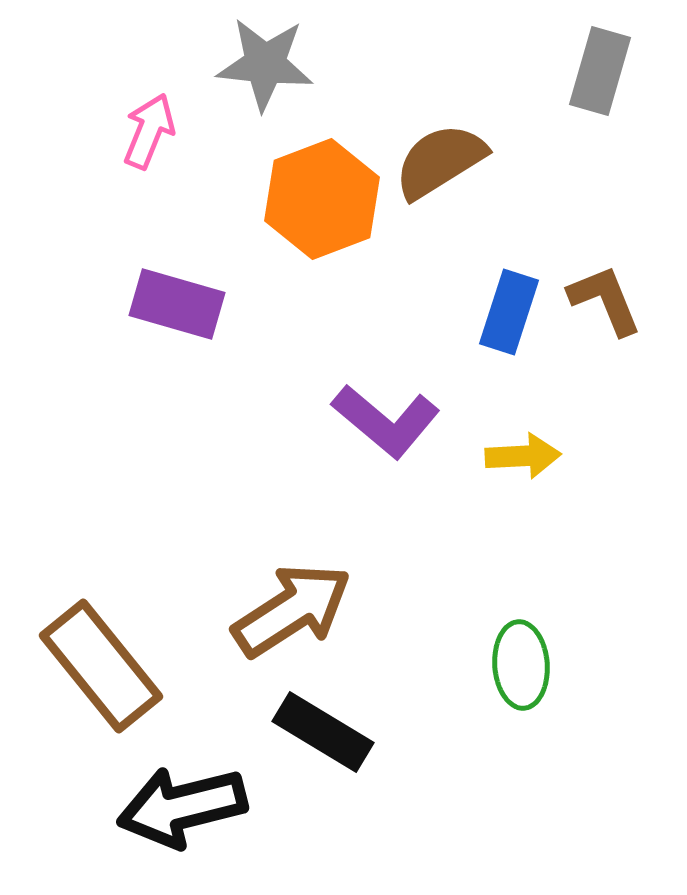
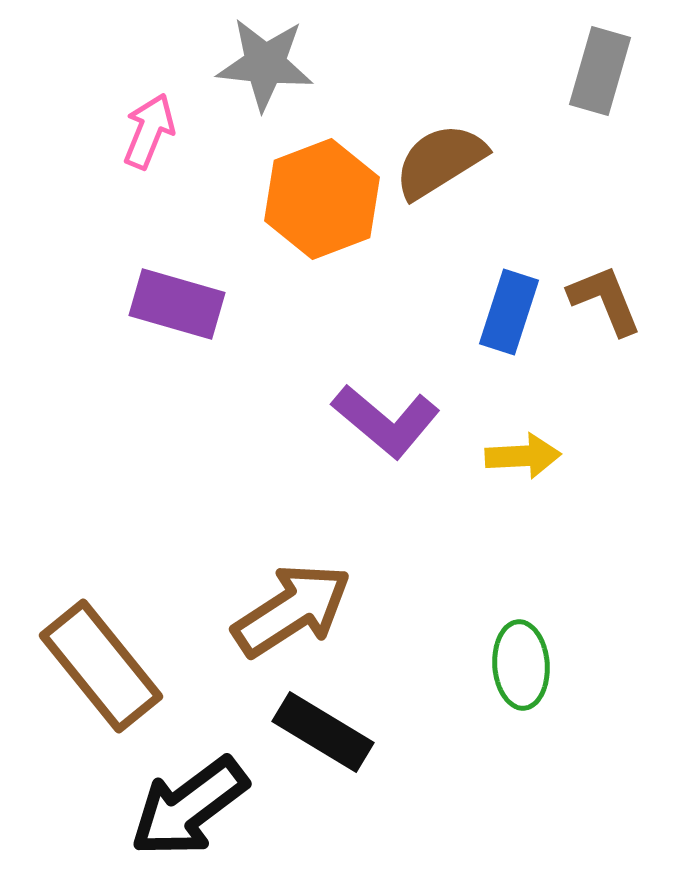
black arrow: moved 7 px right; rotated 23 degrees counterclockwise
